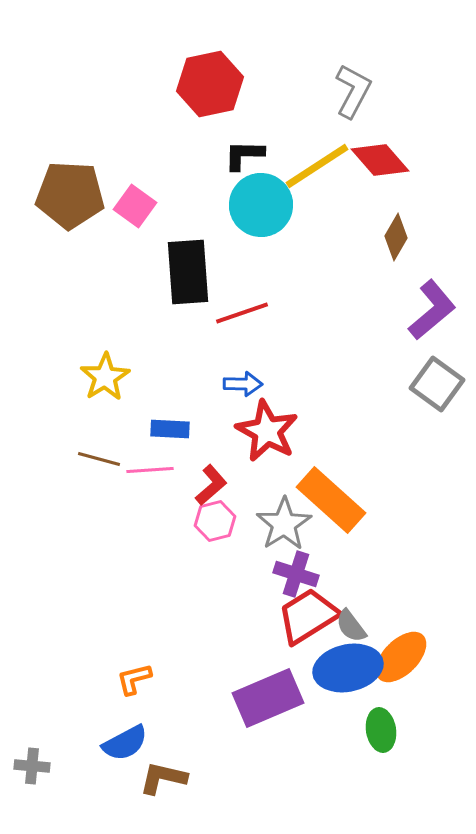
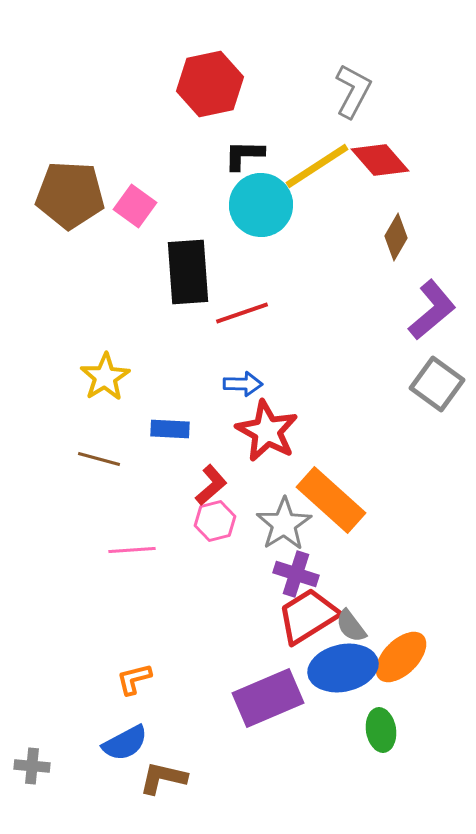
pink line: moved 18 px left, 80 px down
blue ellipse: moved 5 px left
